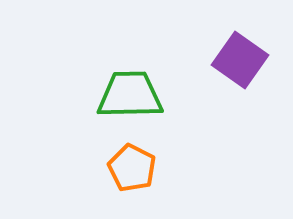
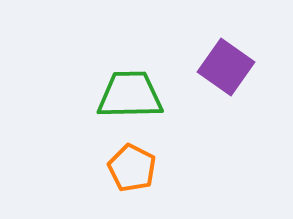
purple square: moved 14 px left, 7 px down
